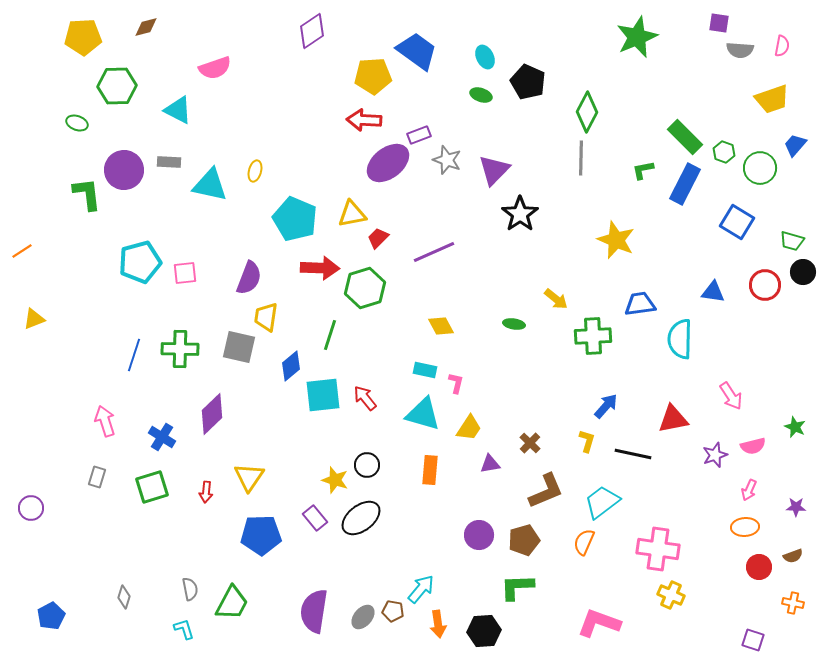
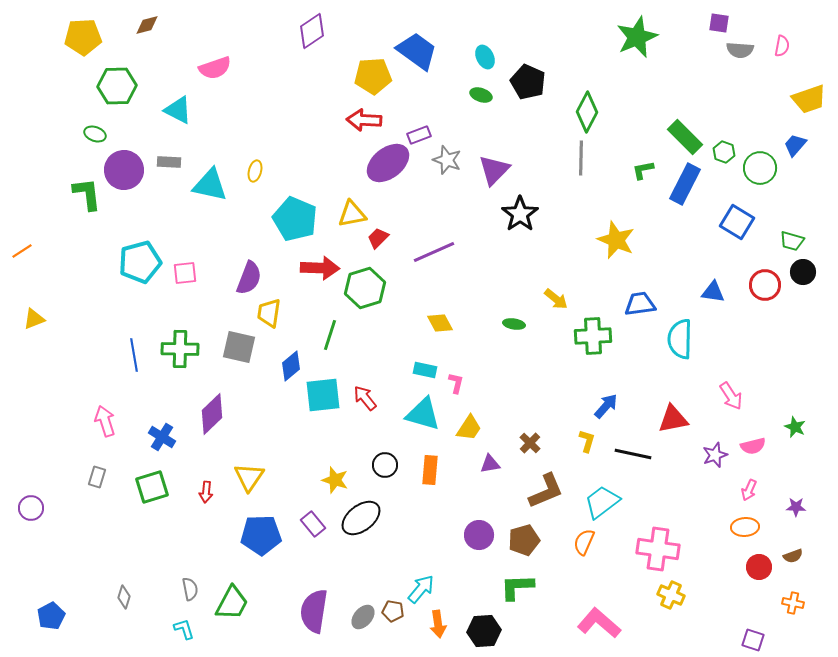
brown diamond at (146, 27): moved 1 px right, 2 px up
yellow trapezoid at (772, 99): moved 37 px right
green ellipse at (77, 123): moved 18 px right, 11 px down
yellow trapezoid at (266, 317): moved 3 px right, 4 px up
yellow diamond at (441, 326): moved 1 px left, 3 px up
blue line at (134, 355): rotated 28 degrees counterclockwise
black circle at (367, 465): moved 18 px right
purple rectangle at (315, 518): moved 2 px left, 6 px down
pink L-shape at (599, 623): rotated 21 degrees clockwise
